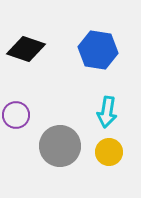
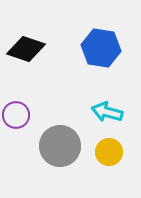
blue hexagon: moved 3 px right, 2 px up
cyan arrow: rotated 96 degrees clockwise
